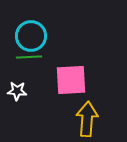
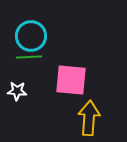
pink square: rotated 8 degrees clockwise
yellow arrow: moved 2 px right, 1 px up
